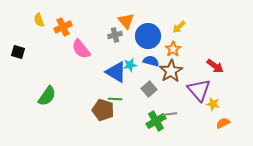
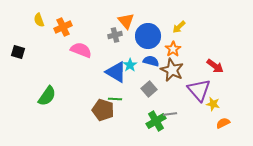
pink semicircle: moved 1 px down; rotated 150 degrees clockwise
cyan star: rotated 24 degrees counterclockwise
brown star: moved 1 px right, 1 px up; rotated 15 degrees counterclockwise
